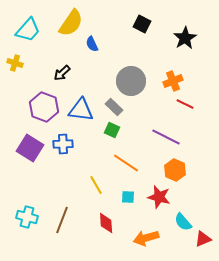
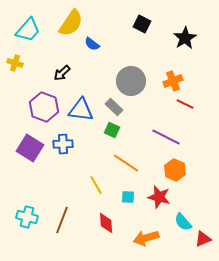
blue semicircle: rotated 28 degrees counterclockwise
